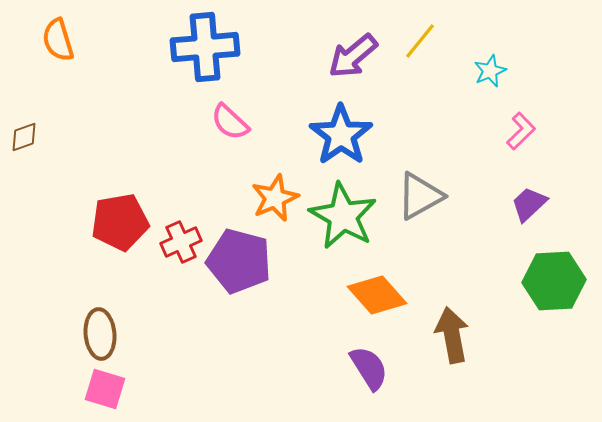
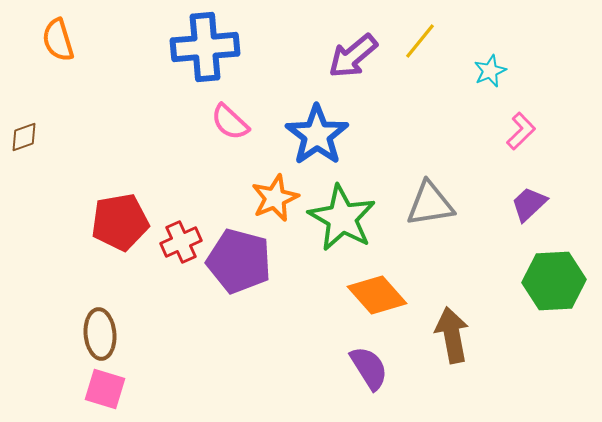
blue star: moved 24 px left
gray triangle: moved 10 px right, 8 px down; rotated 20 degrees clockwise
green star: moved 1 px left, 2 px down
